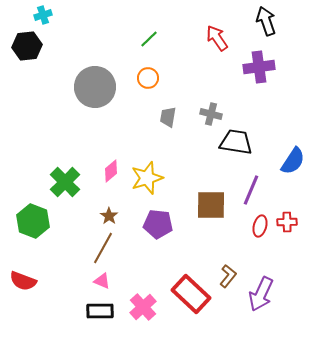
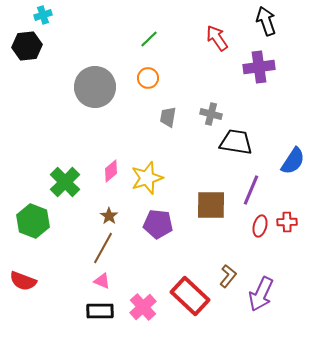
red rectangle: moved 1 px left, 2 px down
